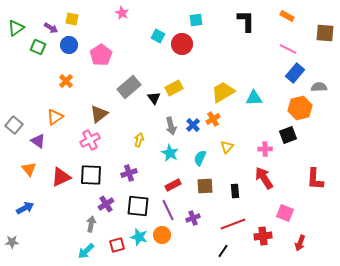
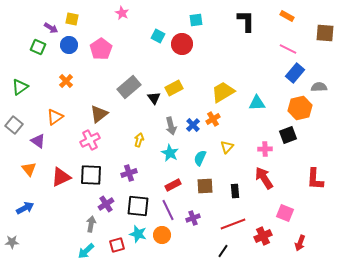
green triangle at (16, 28): moved 4 px right, 59 px down
pink pentagon at (101, 55): moved 6 px up
cyan triangle at (254, 98): moved 3 px right, 5 px down
red cross at (263, 236): rotated 18 degrees counterclockwise
cyan star at (139, 237): moved 1 px left, 3 px up
